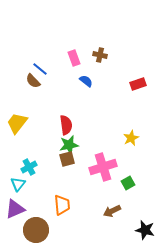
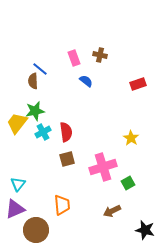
brown semicircle: rotated 42 degrees clockwise
red semicircle: moved 7 px down
yellow star: rotated 14 degrees counterclockwise
green star: moved 34 px left, 34 px up
cyan cross: moved 14 px right, 35 px up
